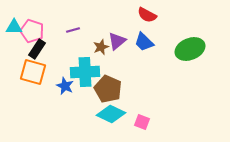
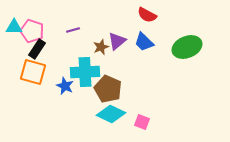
green ellipse: moved 3 px left, 2 px up
